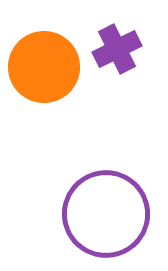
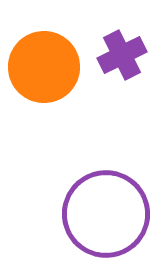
purple cross: moved 5 px right, 6 px down
